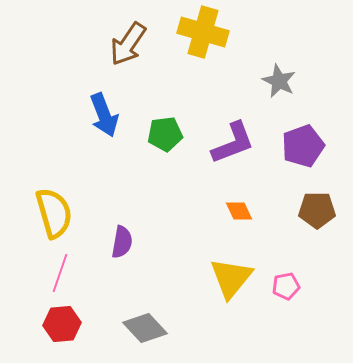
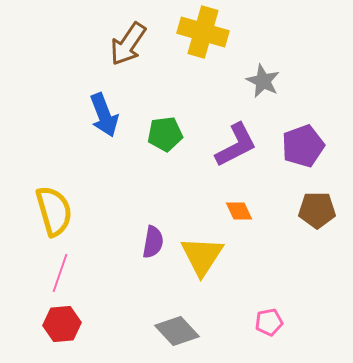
gray star: moved 16 px left
purple L-shape: moved 3 px right, 2 px down; rotated 6 degrees counterclockwise
yellow semicircle: moved 2 px up
purple semicircle: moved 31 px right
yellow triangle: moved 29 px left, 22 px up; rotated 6 degrees counterclockwise
pink pentagon: moved 17 px left, 36 px down
gray diamond: moved 32 px right, 3 px down
